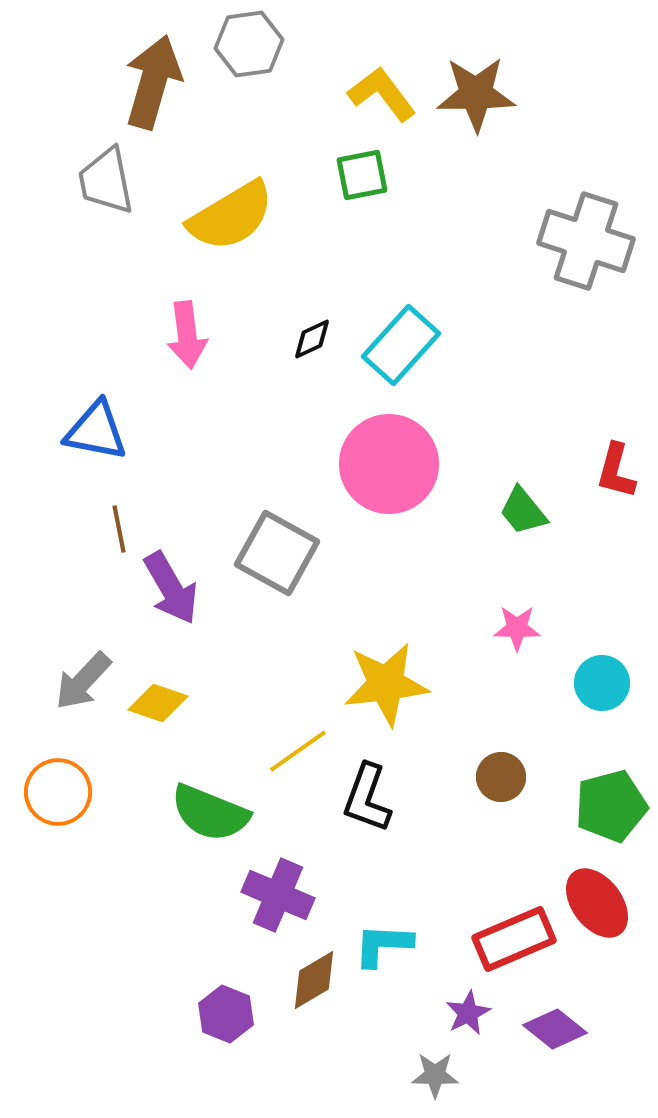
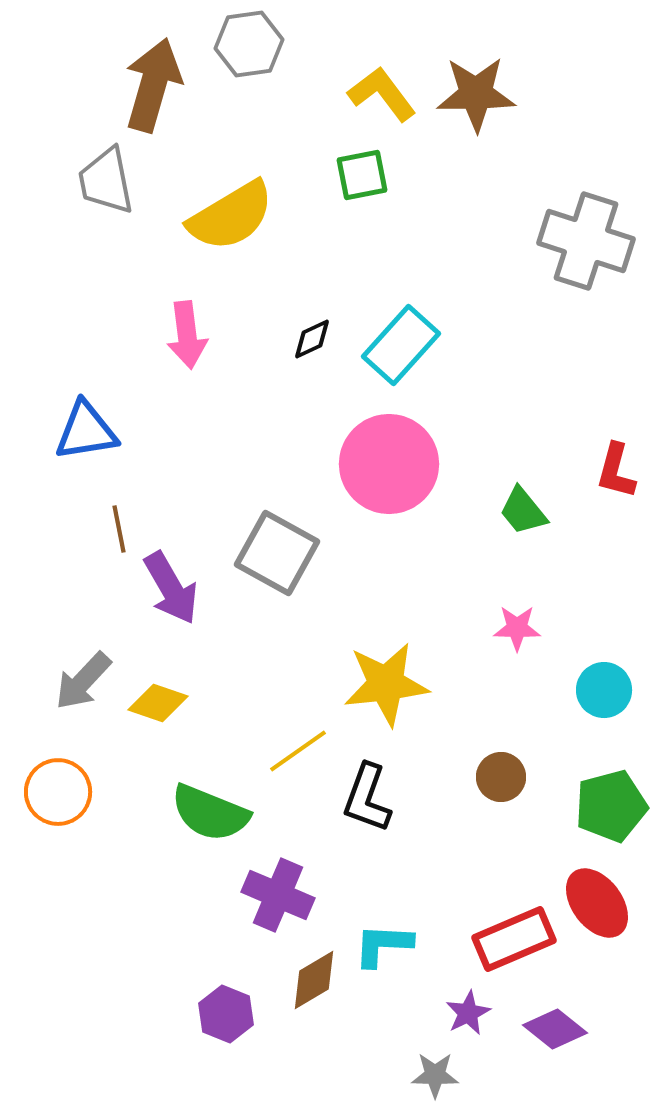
brown arrow: moved 3 px down
blue triangle: moved 10 px left; rotated 20 degrees counterclockwise
cyan circle: moved 2 px right, 7 px down
